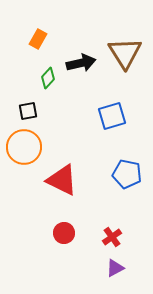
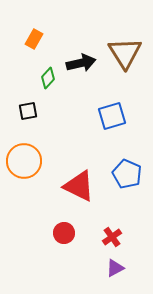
orange rectangle: moved 4 px left
orange circle: moved 14 px down
blue pentagon: rotated 12 degrees clockwise
red triangle: moved 17 px right, 6 px down
